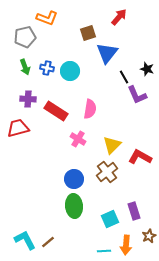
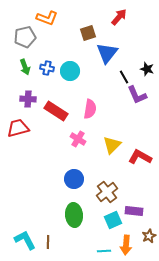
brown cross: moved 20 px down
green ellipse: moved 9 px down
purple rectangle: rotated 66 degrees counterclockwise
cyan square: moved 3 px right, 1 px down
brown line: rotated 48 degrees counterclockwise
